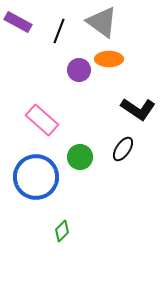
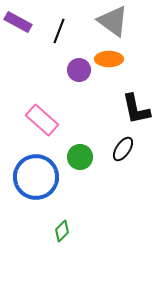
gray triangle: moved 11 px right, 1 px up
black L-shape: moved 2 px left; rotated 44 degrees clockwise
